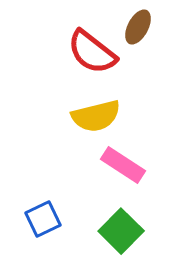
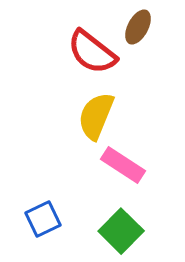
yellow semicircle: rotated 126 degrees clockwise
